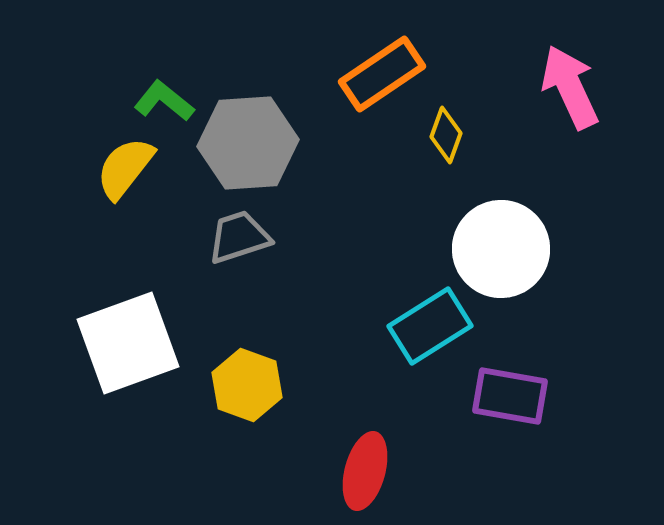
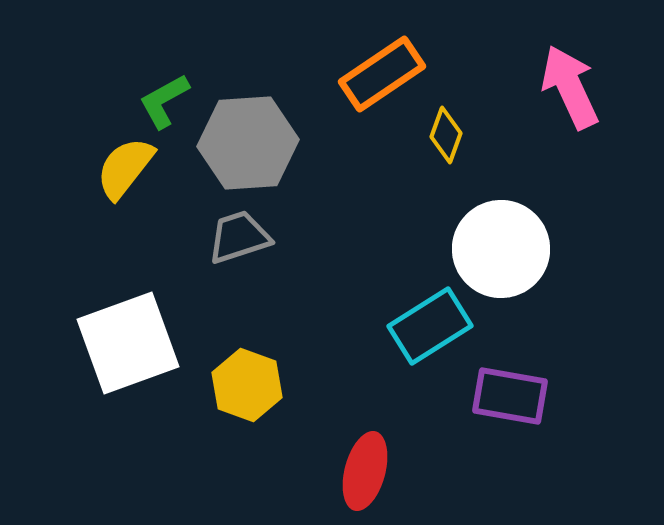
green L-shape: rotated 68 degrees counterclockwise
